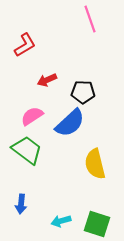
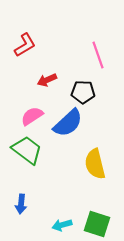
pink line: moved 8 px right, 36 px down
blue semicircle: moved 2 px left
cyan arrow: moved 1 px right, 4 px down
